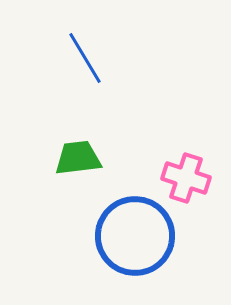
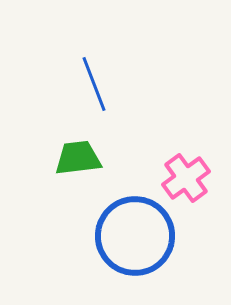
blue line: moved 9 px right, 26 px down; rotated 10 degrees clockwise
pink cross: rotated 36 degrees clockwise
